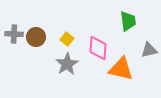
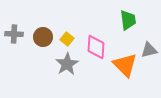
green trapezoid: moved 1 px up
brown circle: moved 7 px right
pink diamond: moved 2 px left, 1 px up
orange triangle: moved 4 px right, 4 px up; rotated 32 degrees clockwise
